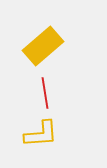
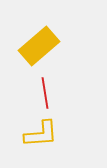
yellow rectangle: moved 4 px left
